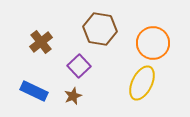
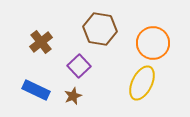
blue rectangle: moved 2 px right, 1 px up
